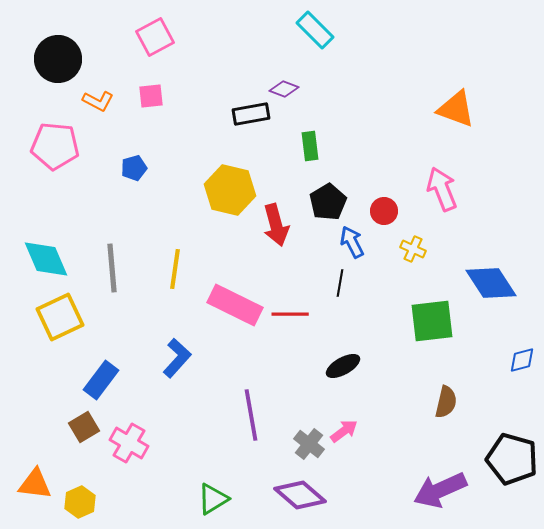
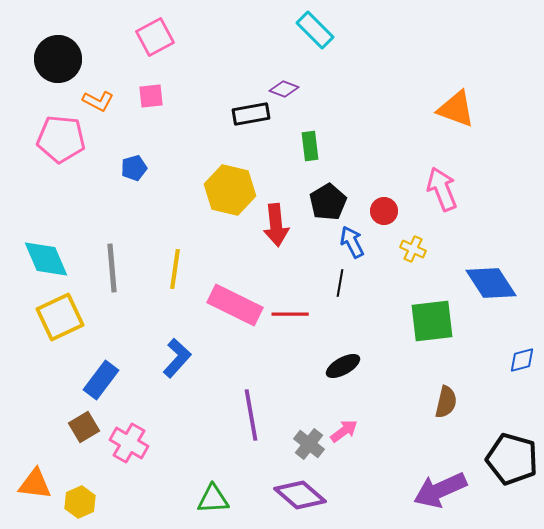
pink pentagon at (55, 146): moved 6 px right, 7 px up
red arrow at (276, 225): rotated 9 degrees clockwise
green triangle at (213, 499): rotated 28 degrees clockwise
